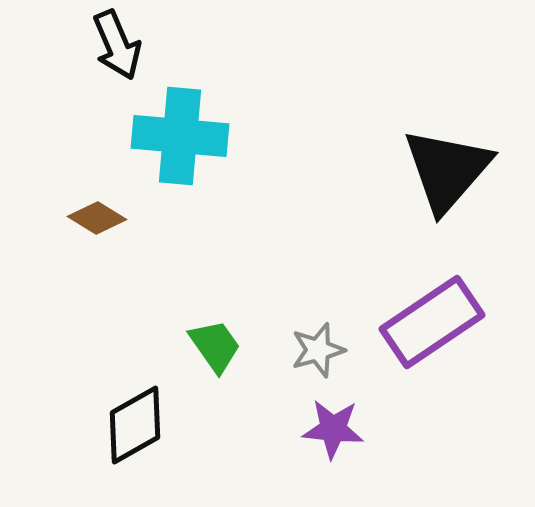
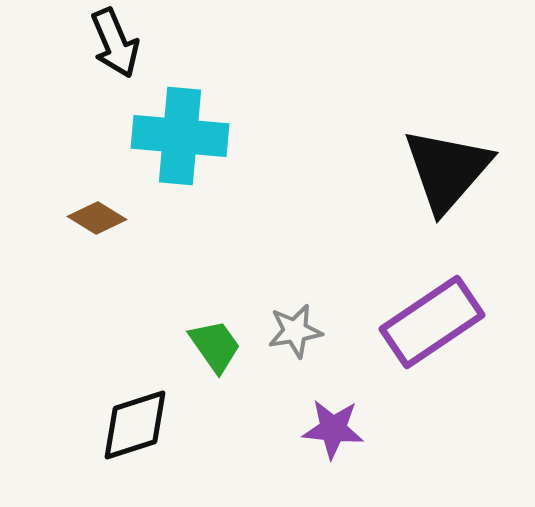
black arrow: moved 2 px left, 2 px up
gray star: moved 23 px left, 19 px up; rotated 6 degrees clockwise
black diamond: rotated 12 degrees clockwise
